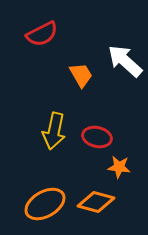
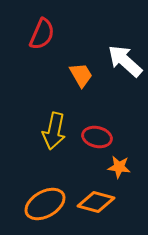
red semicircle: rotated 40 degrees counterclockwise
